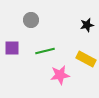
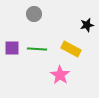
gray circle: moved 3 px right, 6 px up
green line: moved 8 px left, 2 px up; rotated 18 degrees clockwise
yellow rectangle: moved 15 px left, 10 px up
pink star: rotated 30 degrees counterclockwise
